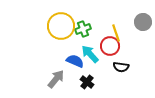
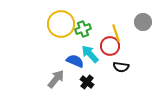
yellow circle: moved 2 px up
